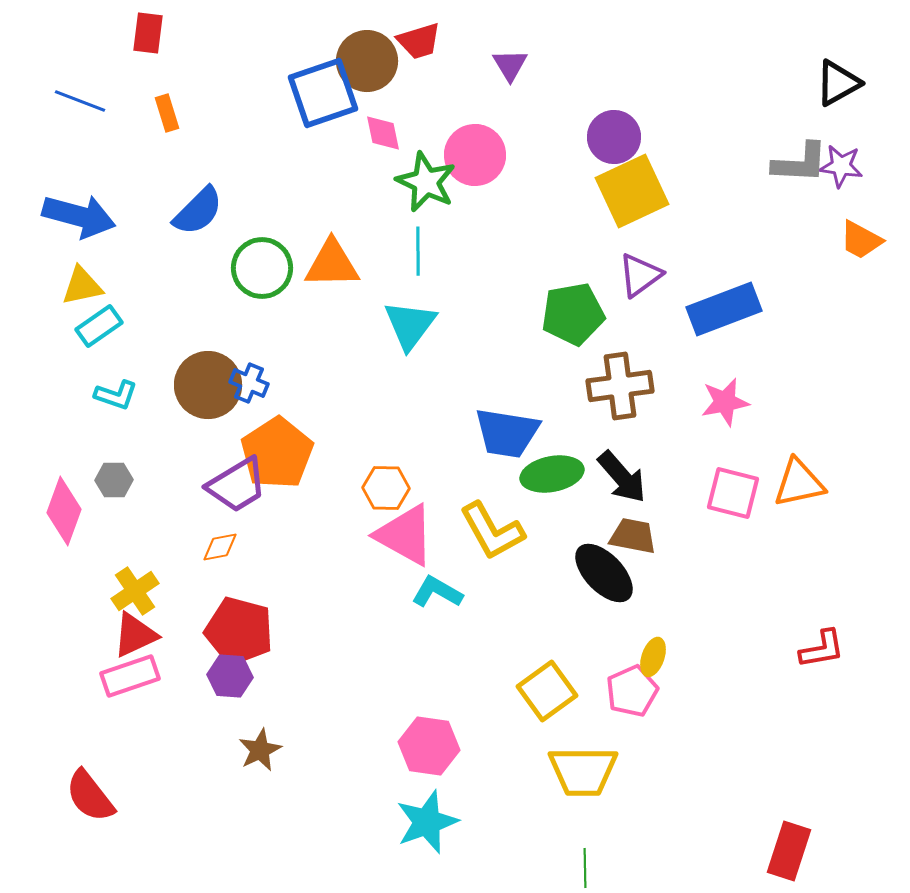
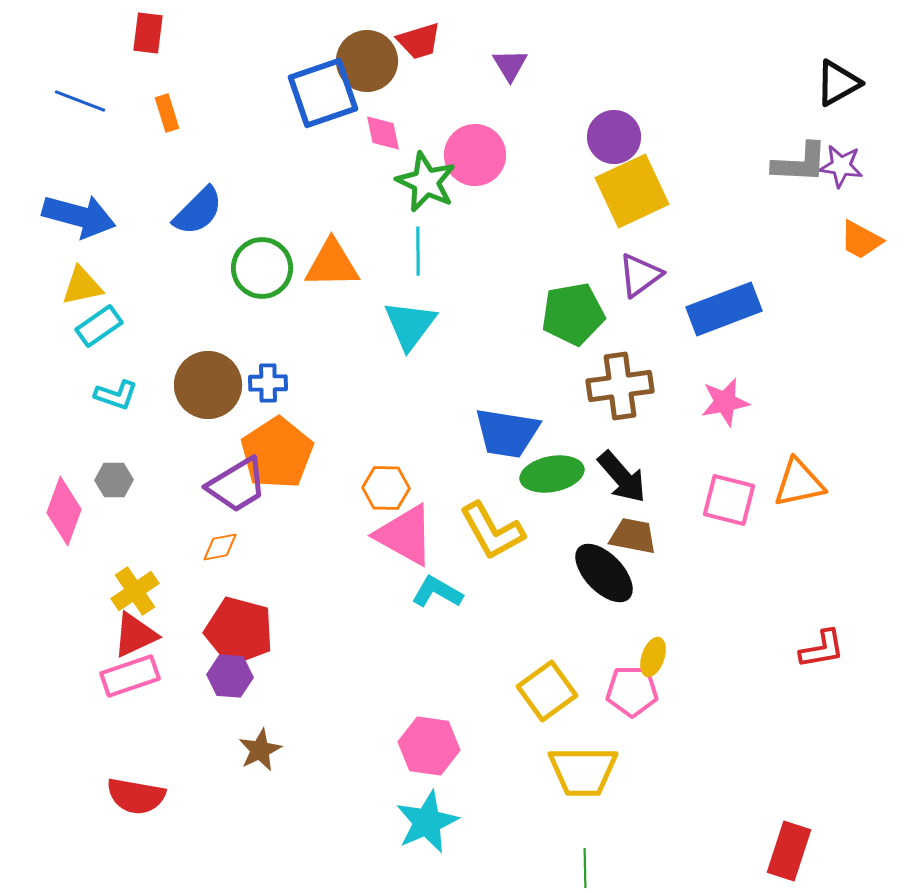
blue cross at (249, 383): moved 19 px right; rotated 24 degrees counterclockwise
pink square at (733, 493): moved 4 px left, 7 px down
pink pentagon at (632, 691): rotated 24 degrees clockwise
red semicircle at (90, 796): moved 46 px right; rotated 42 degrees counterclockwise
cyan star at (427, 822): rotated 4 degrees counterclockwise
